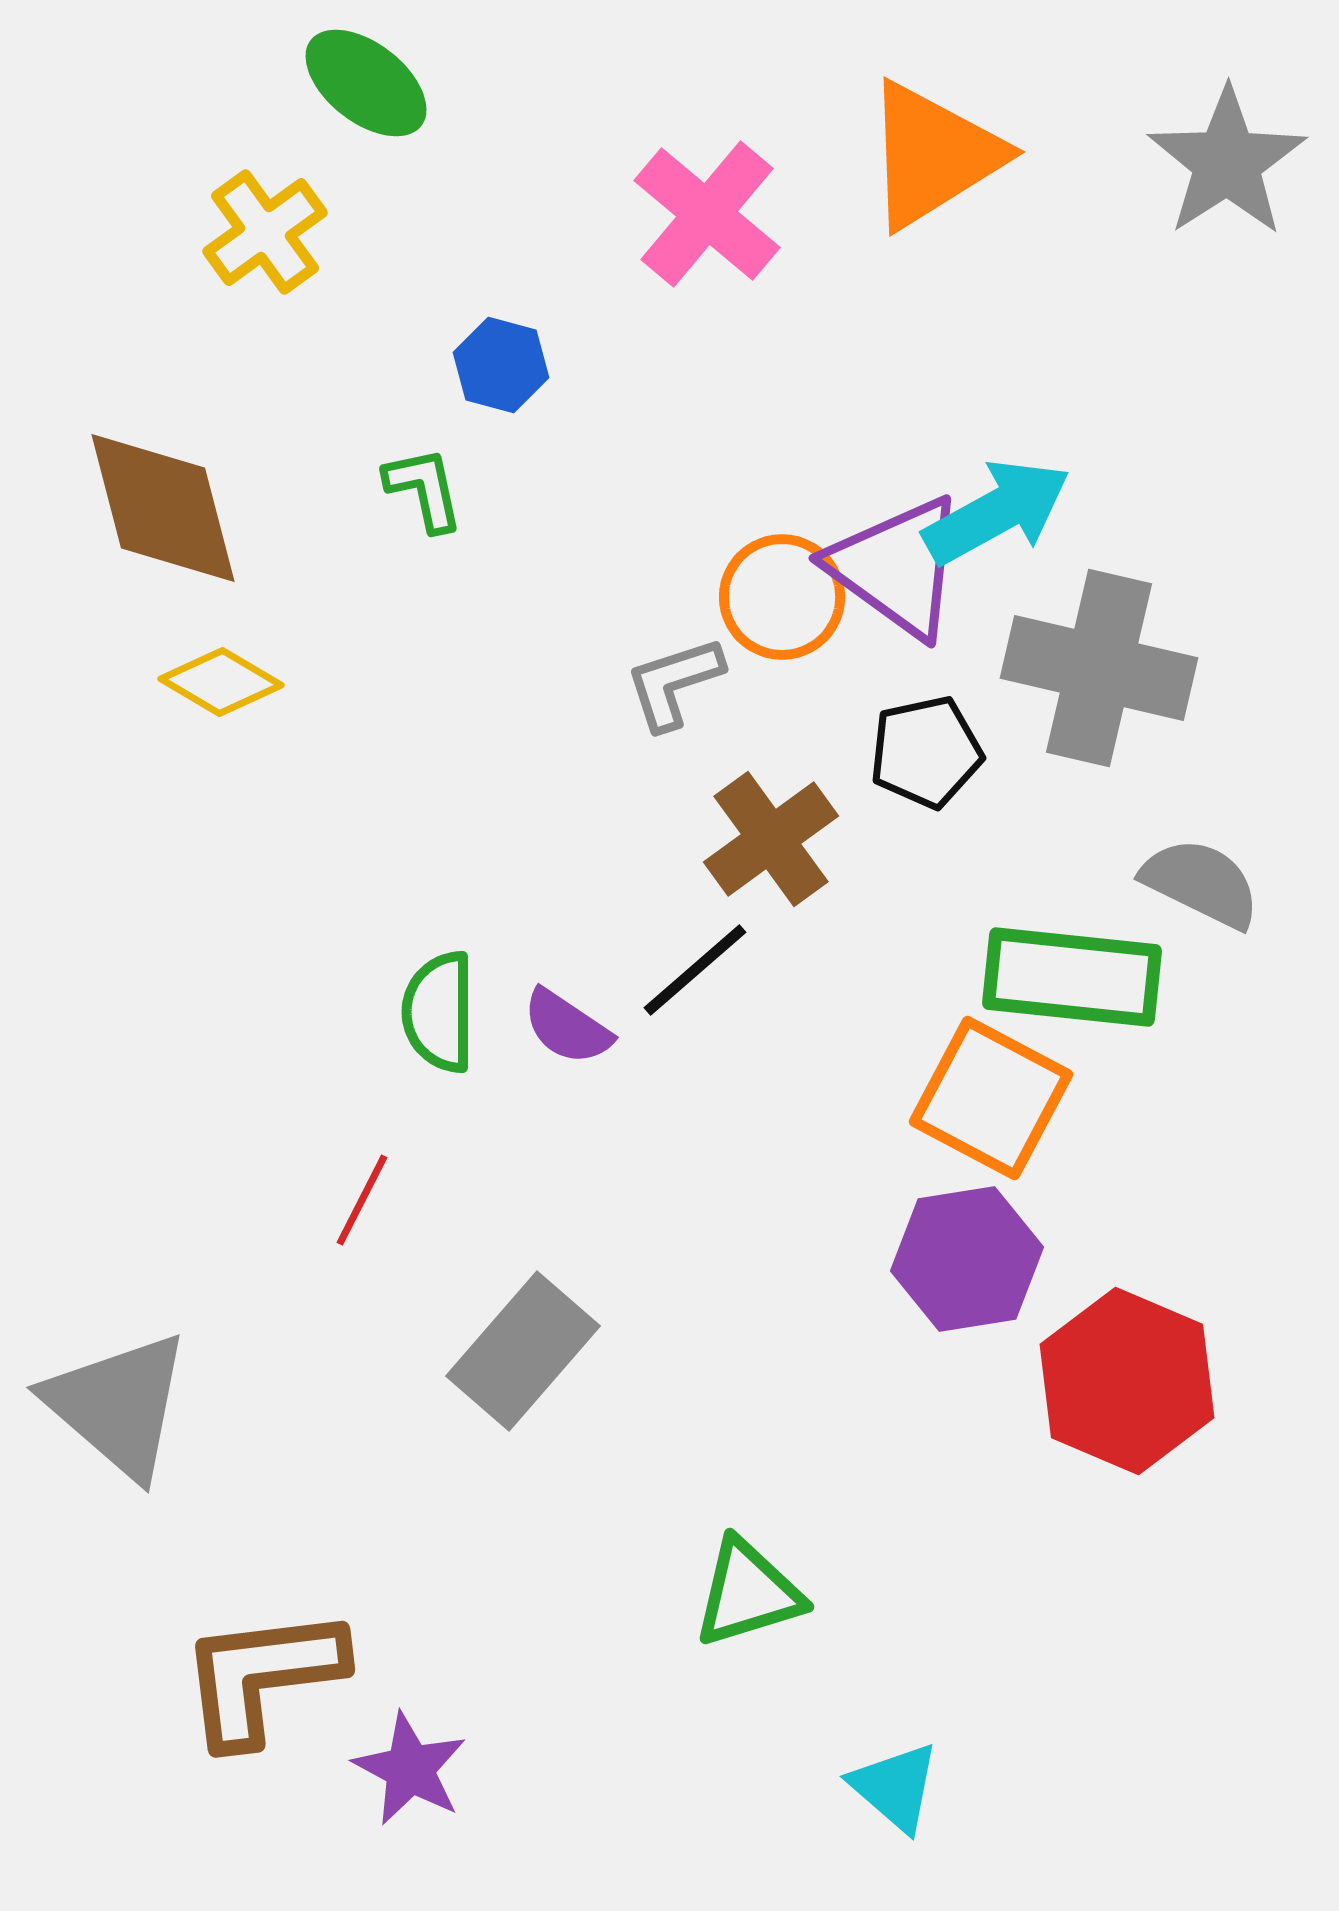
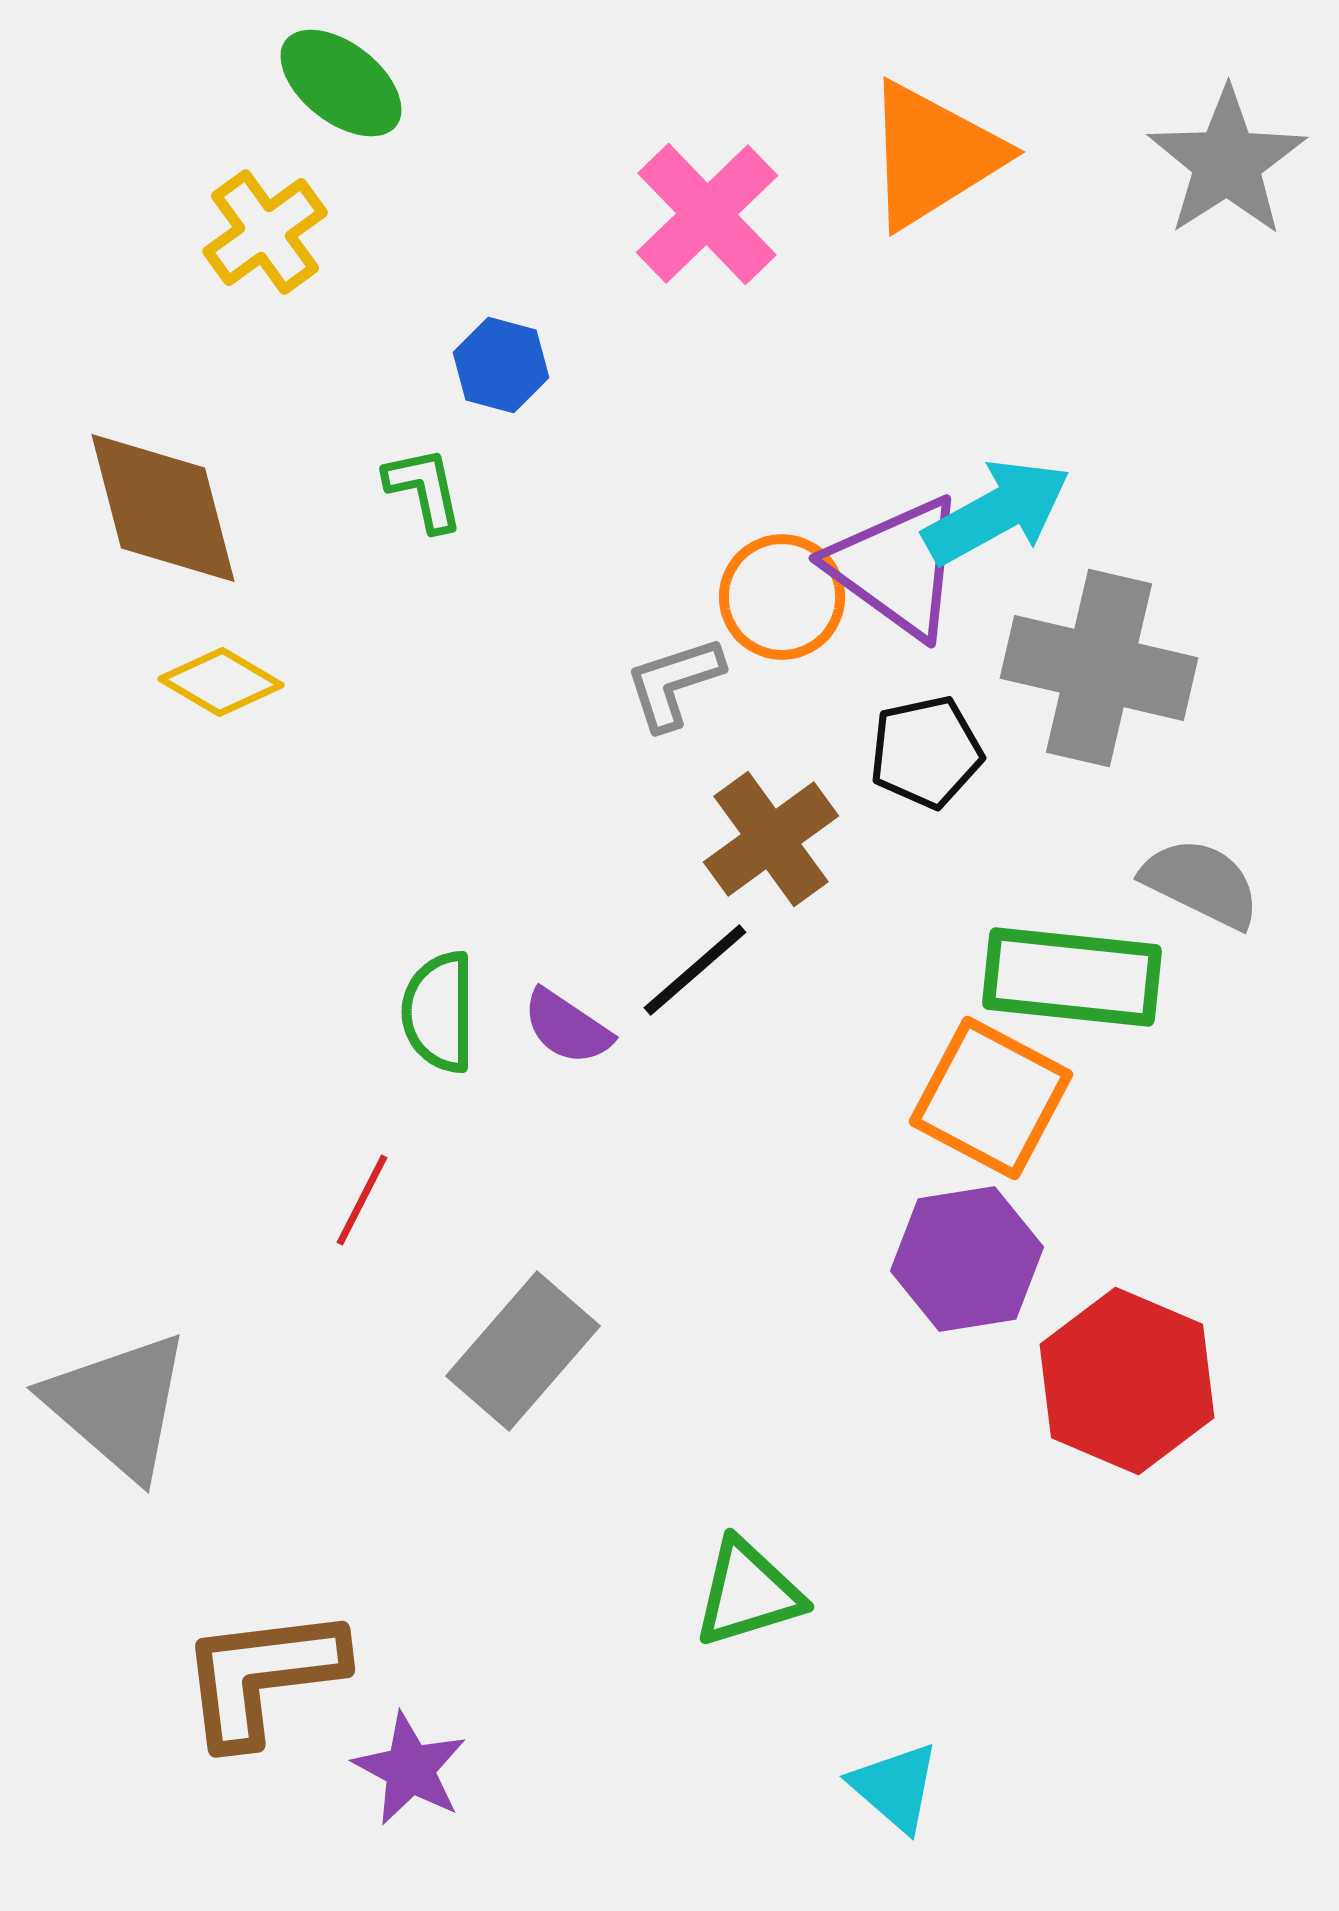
green ellipse: moved 25 px left
pink cross: rotated 6 degrees clockwise
